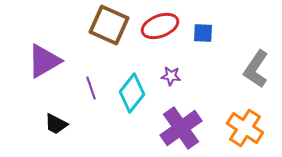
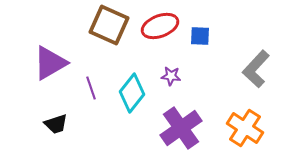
blue square: moved 3 px left, 3 px down
purple triangle: moved 6 px right, 2 px down
gray L-shape: rotated 9 degrees clockwise
black trapezoid: rotated 45 degrees counterclockwise
